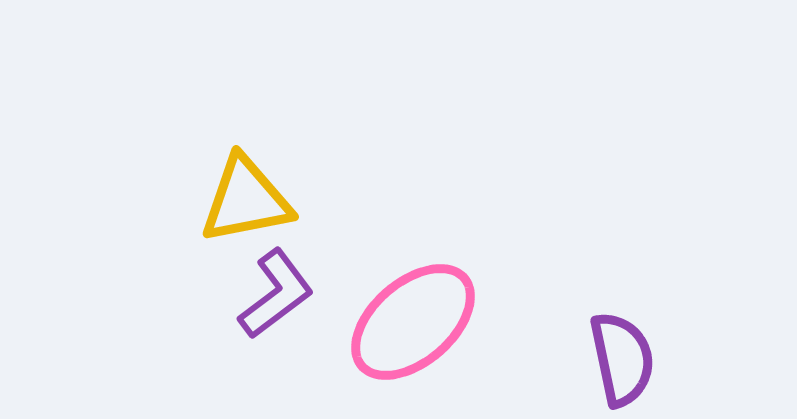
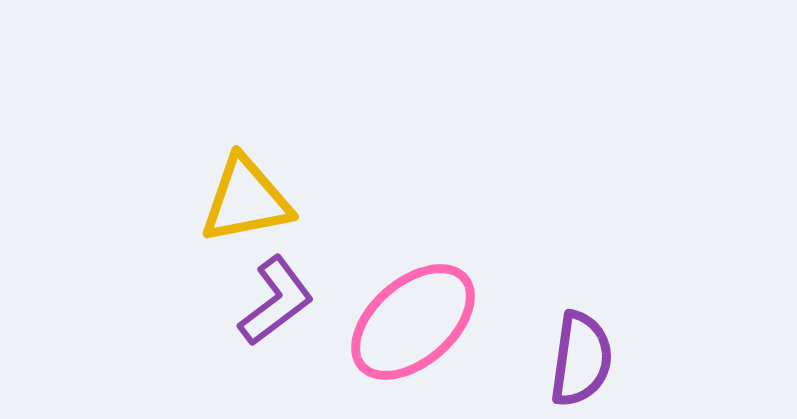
purple L-shape: moved 7 px down
purple semicircle: moved 41 px left; rotated 20 degrees clockwise
